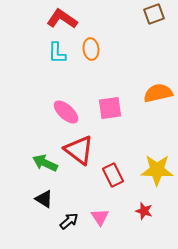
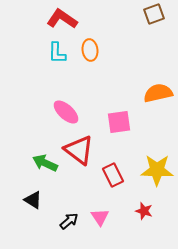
orange ellipse: moved 1 px left, 1 px down
pink square: moved 9 px right, 14 px down
black triangle: moved 11 px left, 1 px down
